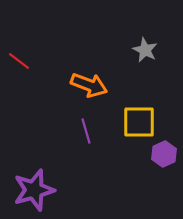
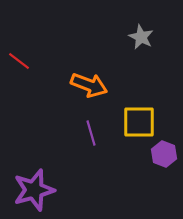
gray star: moved 4 px left, 13 px up
purple line: moved 5 px right, 2 px down
purple hexagon: rotated 15 degrees counterclockwise
